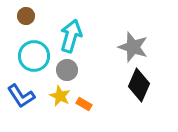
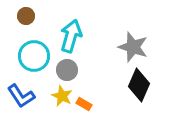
yellow star: moved 2 px right
